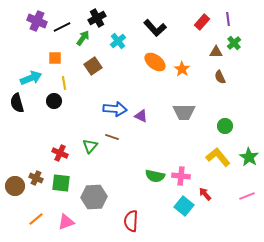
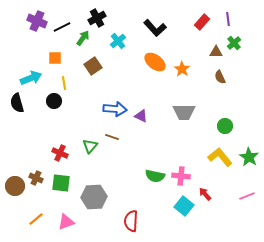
yellow L-shape: moved 2 px right
